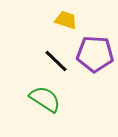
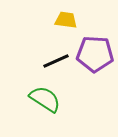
yellow trapezoid: rotated 10 degrees counterclockwise
black line: rotated 68 degrees counterclockwise
